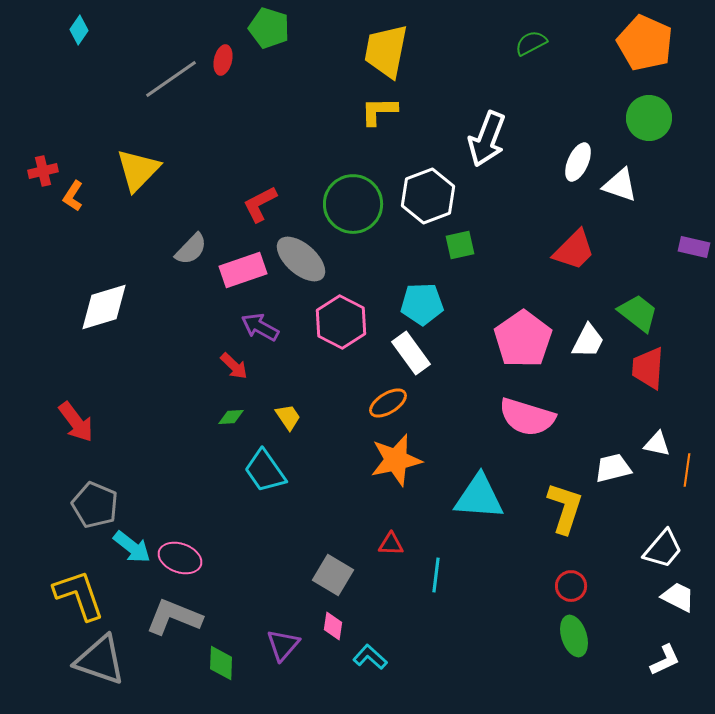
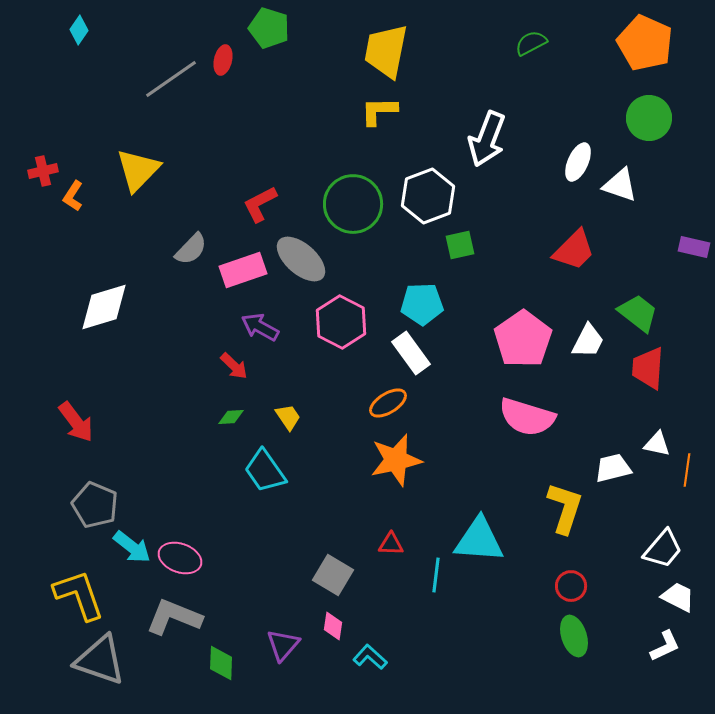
cyan triangle at (479, 497): moved 43 px down
white L-shape at (665, 660): moved 14 px up
